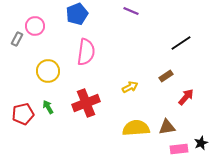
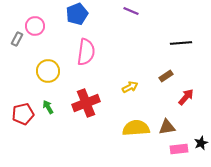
black line: rotated 30 degrees clockwise
